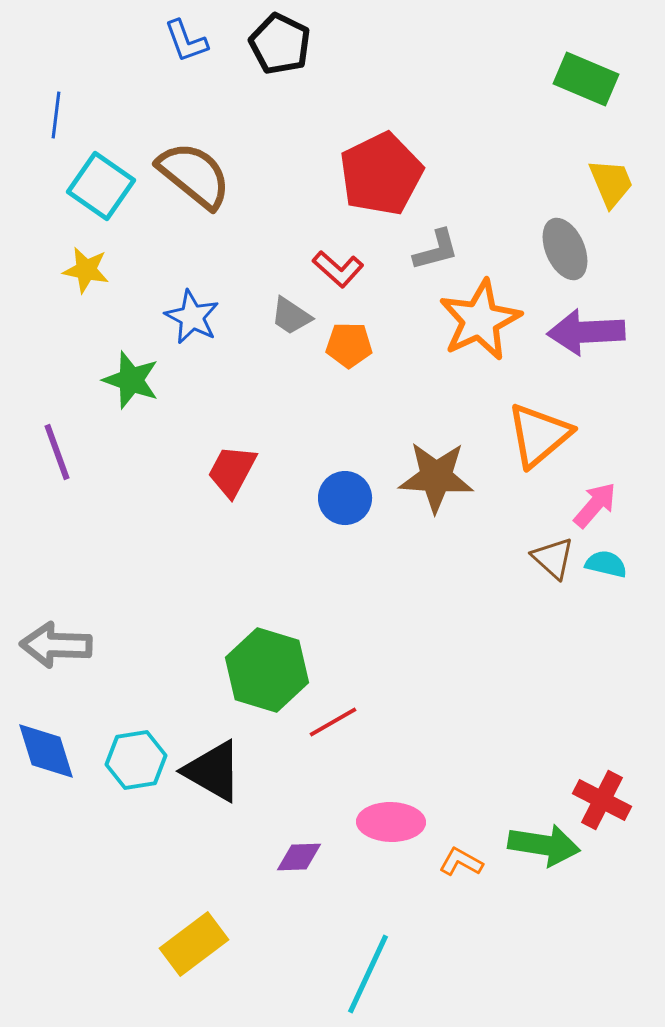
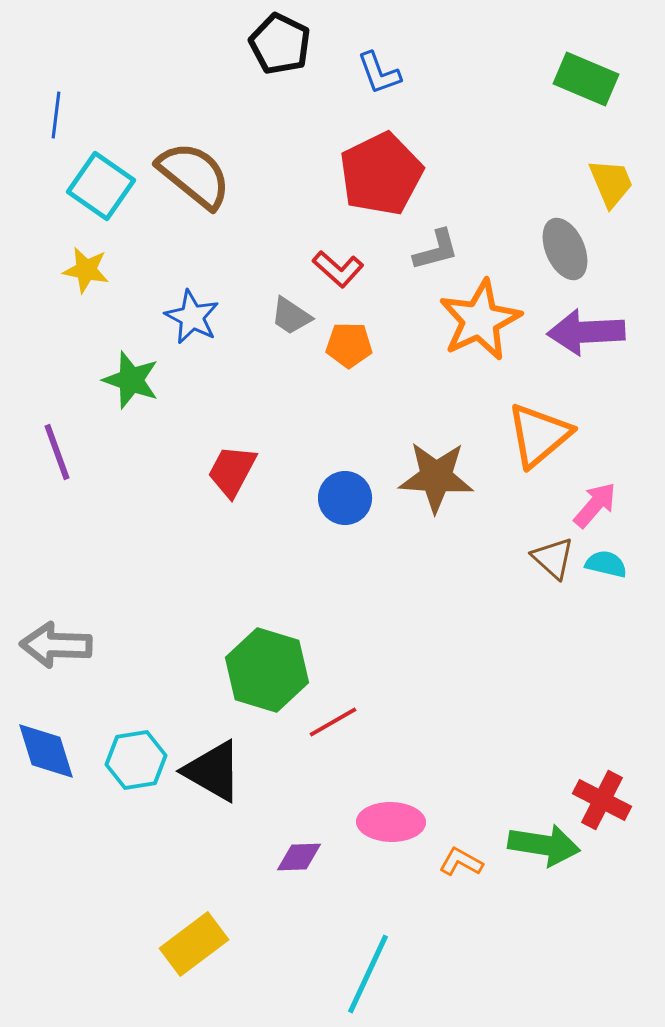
blue L-shape: moved 193 px right, 32 px down
